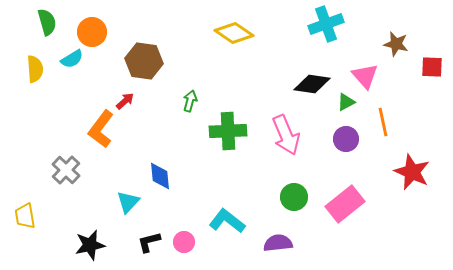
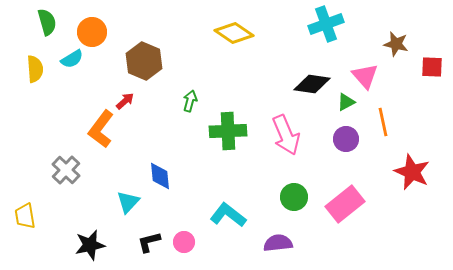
brown hexagon: rotated 15 degrees clockwise
cyan L-shape: moved 1 px right, 6 px up
